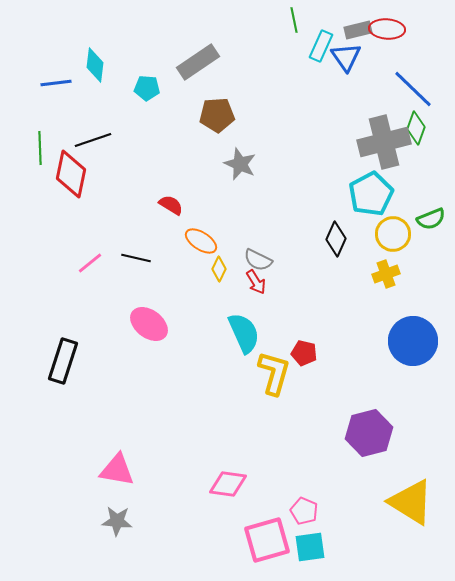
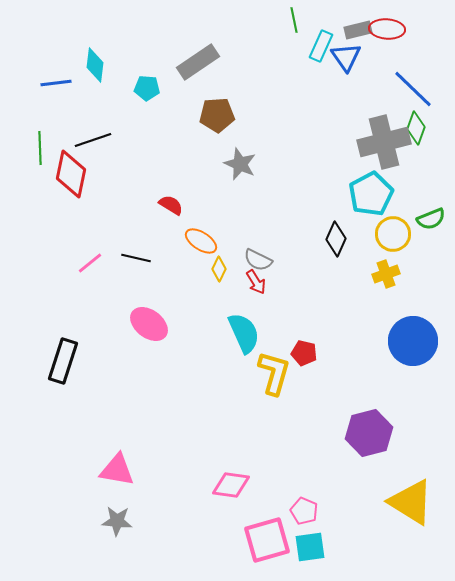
pink diamond at (228, 484): moved 3 px right, 1 px down
